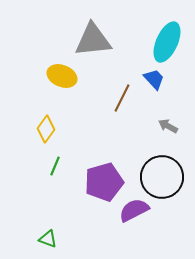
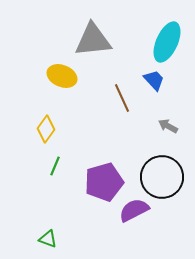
blue trapezoid: moved 1 px down
brown line: rotated 52 degrees counterclockwise
